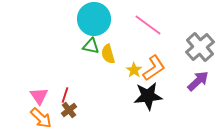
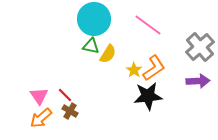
yellow semicircle: rotated 132 degrees counterclockwise
purple arrow: rotated 40 degrees clockwise
red line: rotated 63 degrees counterclockwise
brown cross: moved 1 px right, 1 px down; rotated 21 degrees counterclockwise
orange arrow: rotated 95 degrees clockwise
